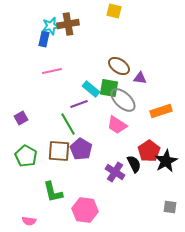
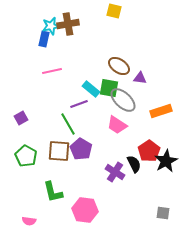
gray square: moved 7 px left, 6 px down
